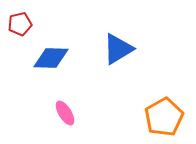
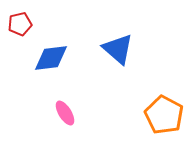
blue triangle: rotated 48 degrees counterclockwise
blue diamond: rotated 9 degrees counterclockwise
orange pentagon: moved 2 px up; rotated 15 degrees counterclockwise
